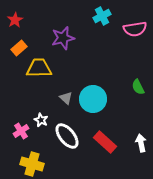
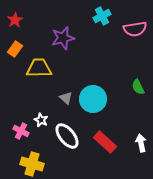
orange rectangle: moved 4 px left, 1 px down; rotated 14 degrees counterclockwise
pink cross: rotated 28 degrees counterclockwise
